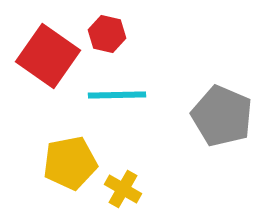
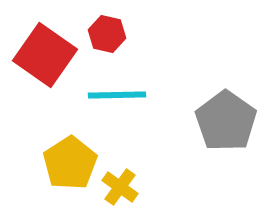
red square: moved 3 px left, 1 px up
gray pentagon: moved 4 px right, 5 px down; rotated 12 degrees clockwise
yellow pentagon: rotated 22 degrees counterclockwise
yellow cross: moved 3 px left, 2 px up; rotated 6 degrees clockwise
